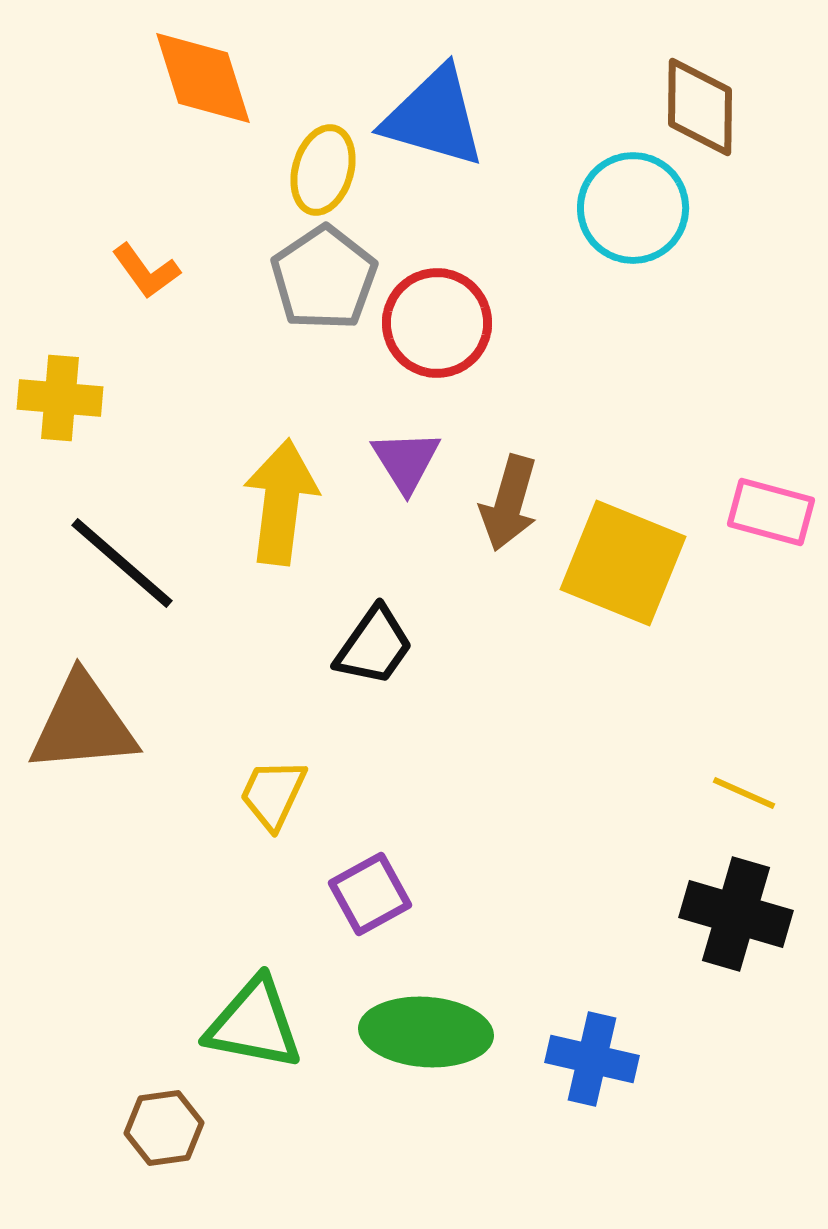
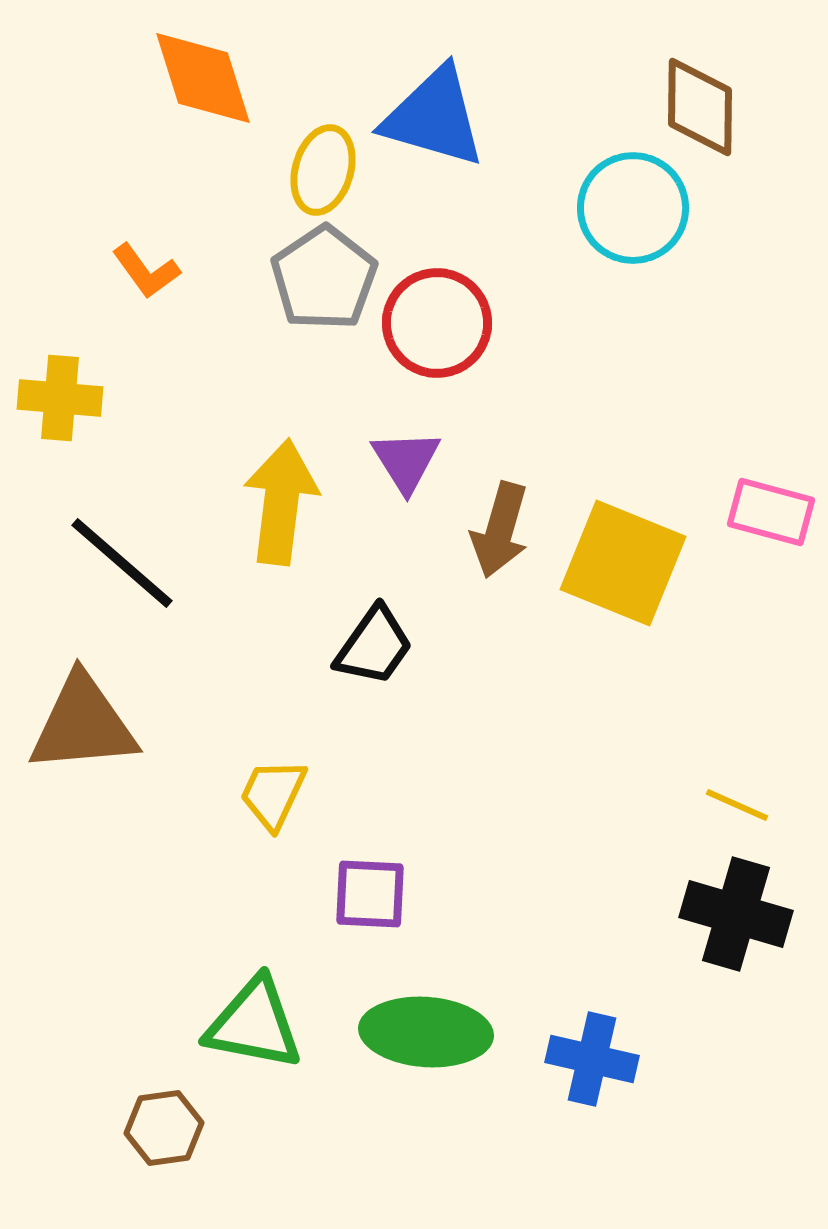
brown arrow: moved 9 px left, 27 px down
yellow line: moved 7 px left, 12 px down
purple square: rotated 32 degrees clockwise
